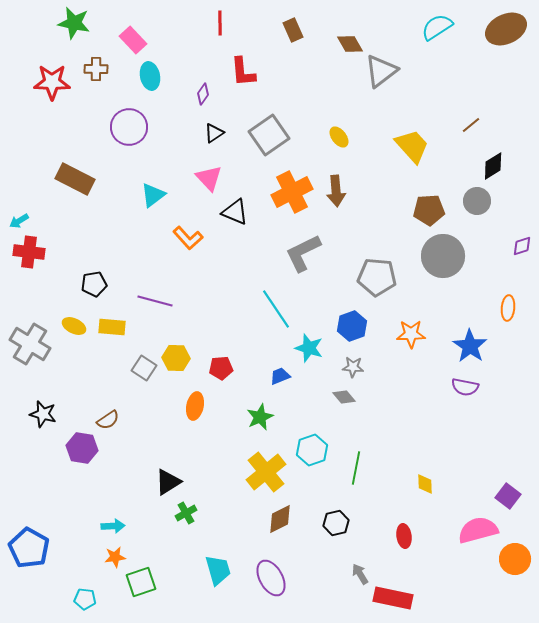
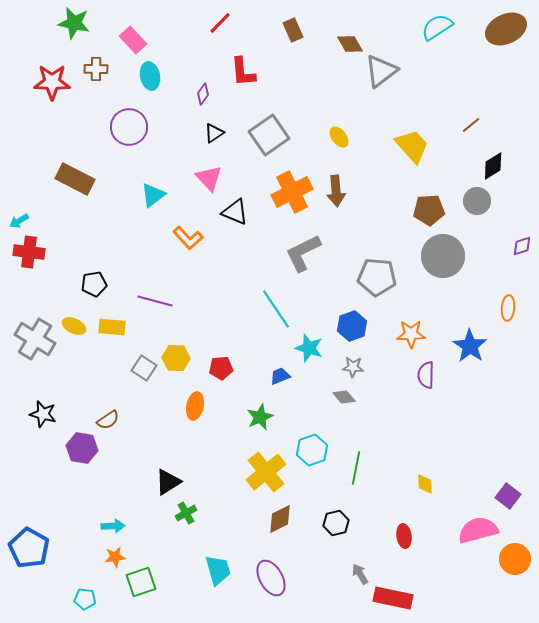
red line at (220, 23): rotated 45 degrees clockwise
gray cross at (30, 344): moved 5 px right, 5 px up
purple semicircle at (465, 387): moved 39 px left, 12 px up; rotated 80 degrees clockwise
